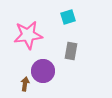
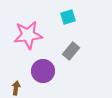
gray rectangle: rotated 30 degrees clockwise
brown arrow: moved 9 px left, 4 px down
